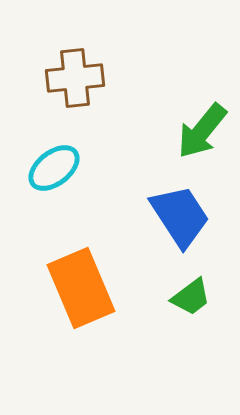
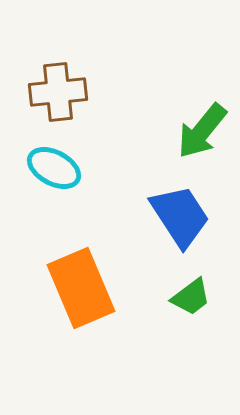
brown cross: moved 17 px left, 14 px down
cyan ellipse: rotated 66 degrees clockwise
